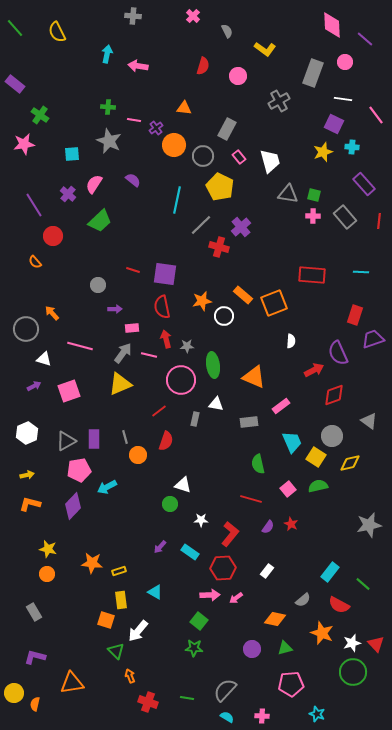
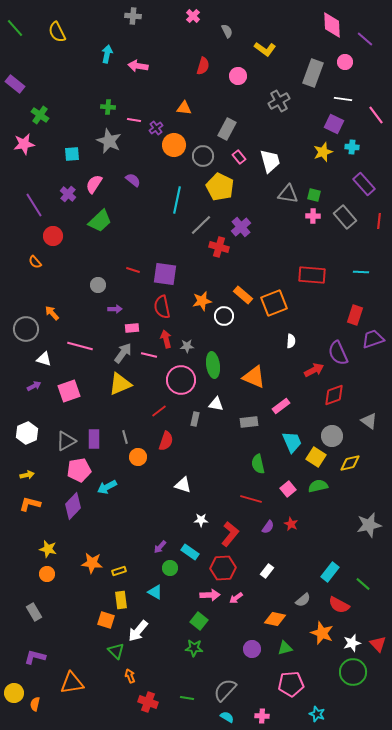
orange circle at (138, 455): moved 2 px down
green circle at (170, 504): moved 64 px down
red triangle at (376, 644): moved 2 px right
